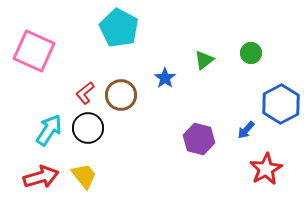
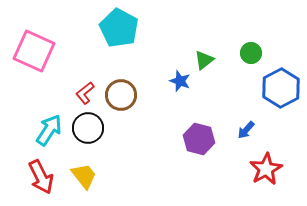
blue star: moved 15 px right, 3 px down; rotated 15 degrees counterclockwise
blue hexagon: moved 16 px up
red arrow: rotated 80 degrees clockwise
